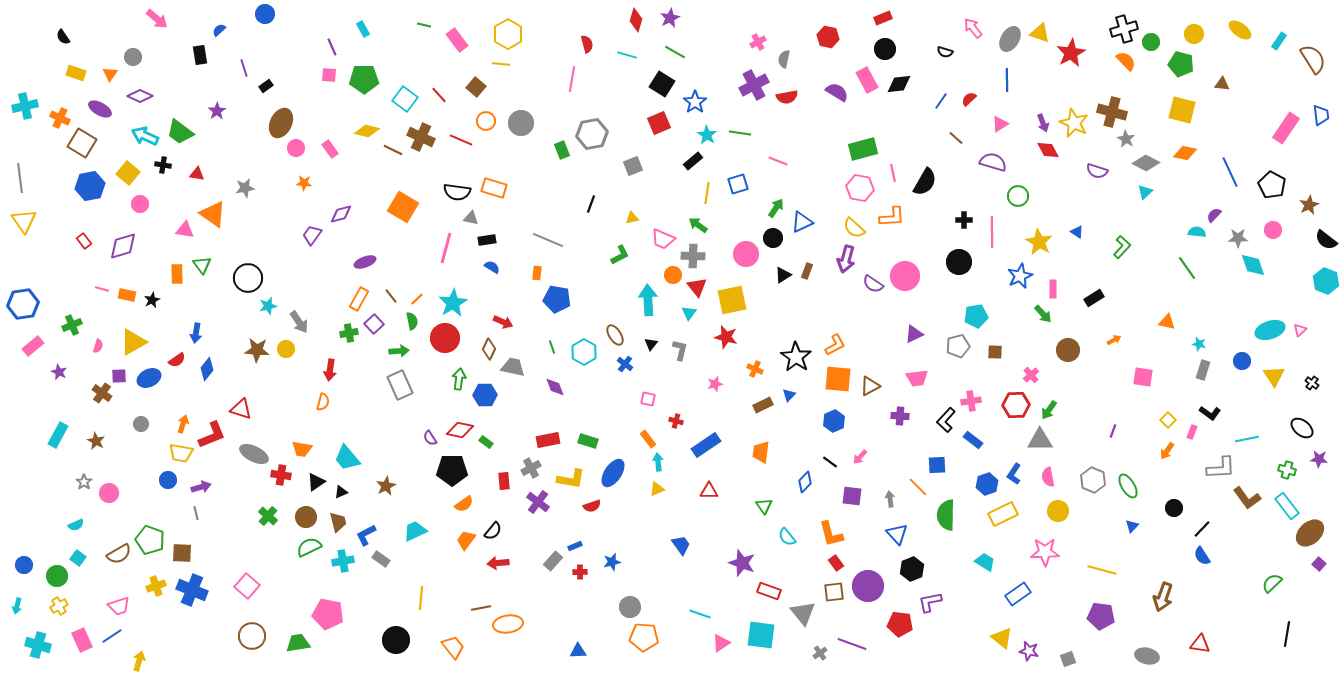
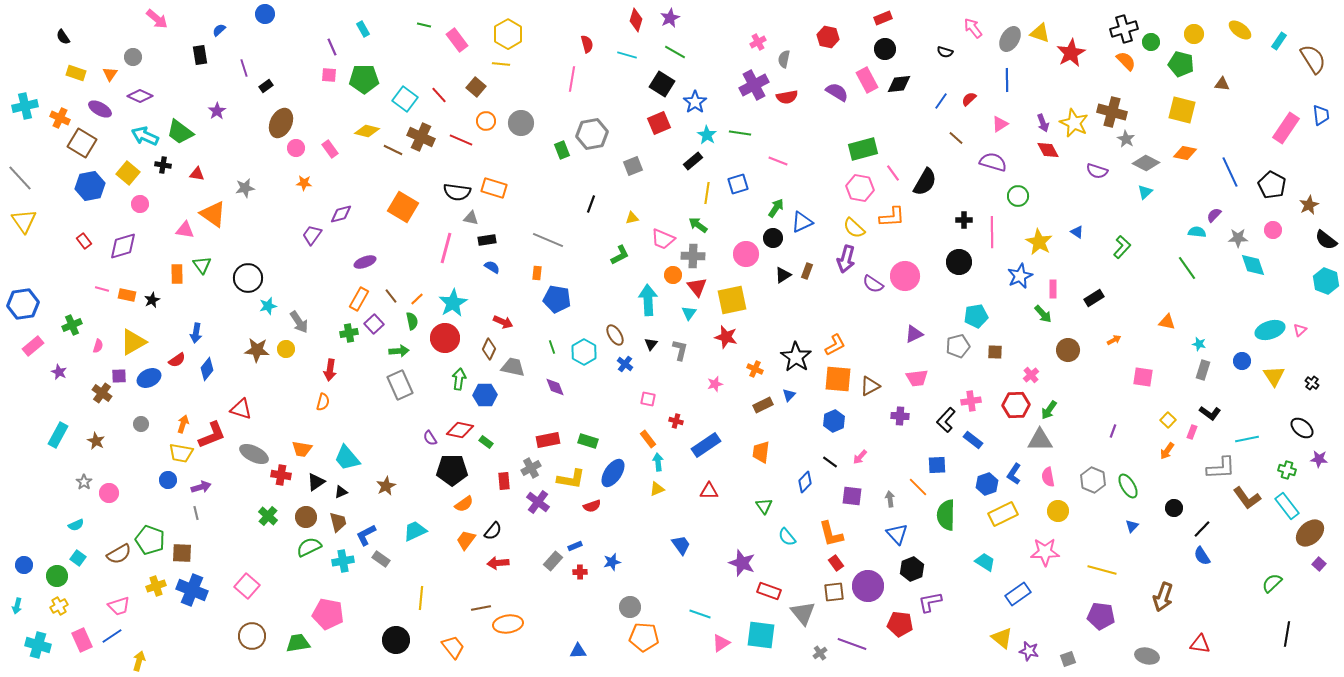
pink line at (893, 173): rotated 24 degrees counterclockwise
gray line at (20, 178): rotated 36 degrees counterclockwise
